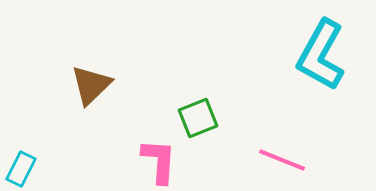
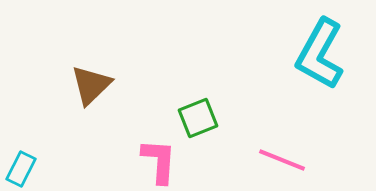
cyan L-shape: moved 1 px left, 1 px up
